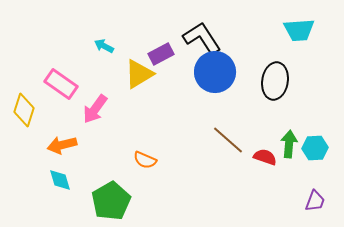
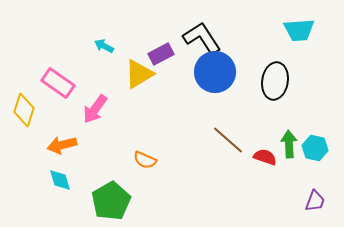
pink rectangle: moved 3 px left, 1 px up
green arrow: rotated 8 degrees counterclockwise
cyan hexagon: rotated 15 degrees clockwise
